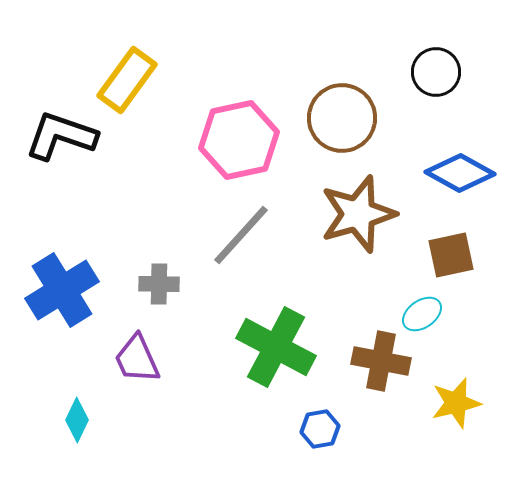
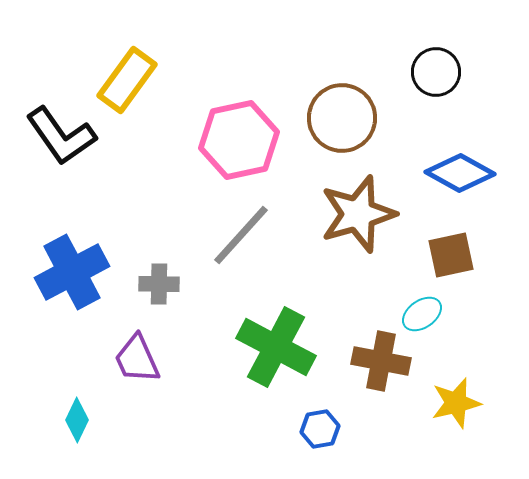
black L-shape: rotated 144 degrees counterclockwise
blue cross: moved 10 px right, 18 px up; rotated 4 degrees clockwise
